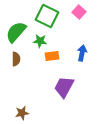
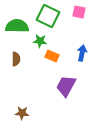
pink square: rotated 32 degrees counterclockwise
green square: moved 1 px right
green semicircle: moved 1 px right, 6 px up; rotated 50 degrees clockwise
orange rectangle: rotated 32 degrees clockwise
purple trapezoid: moved 2 px right, 1 px up
brown star: rotated 16 degrees clockwise
